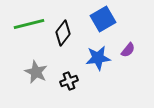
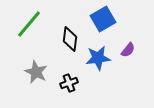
green line: rotated 36 degrees counterclockwise
black diamond: moved 7 px right, 6 px down; rotated 30 degrees counterclockwise
black cross: moved 2 px down
